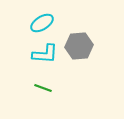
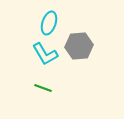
cyan ellipse: moved 7 px right; rotated 40 degrees counterclockwise
cyan L-shape: rotated 56 degrees clockwise
